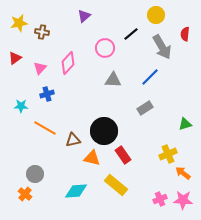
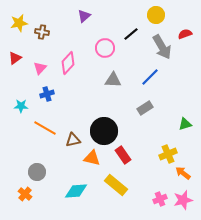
red semicircle: rotated 64 degrees clockwise
gray circle: moved 2 px right, 2 px up
pink star: rotated 18 degrees counterclockwise
